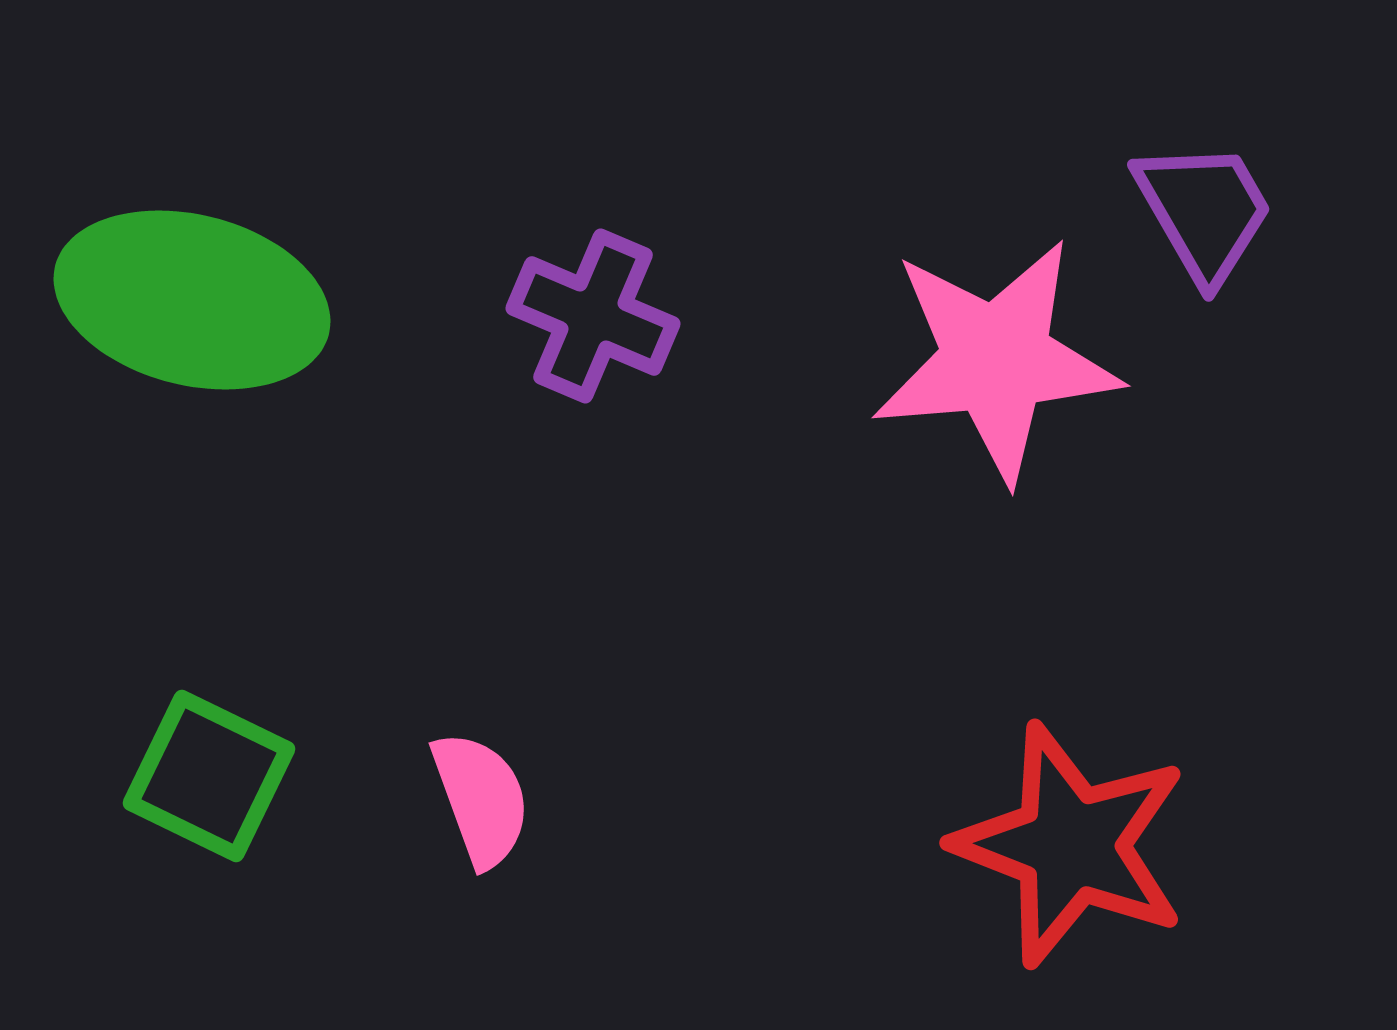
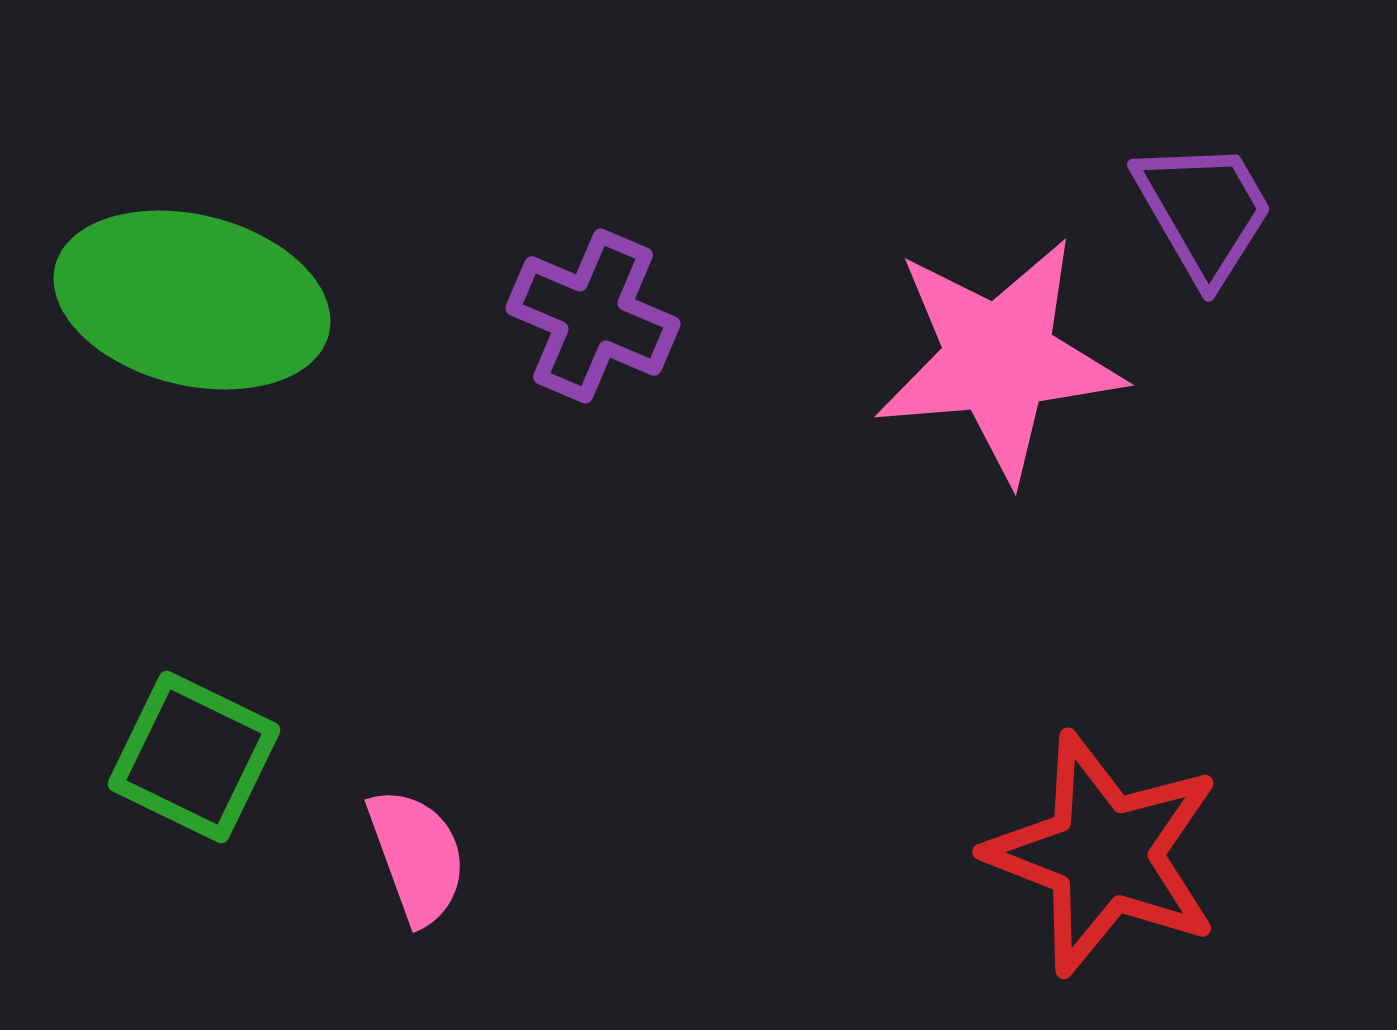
pink star: moved 3 px right, 1 px up
green square: moved 15 px left, 19 px up
pink semicircle: moved 64 px left, 57 px down
red star: moved 33 px right, 9 px down
